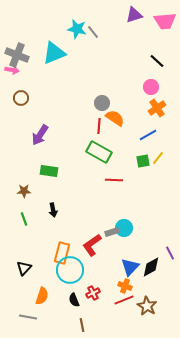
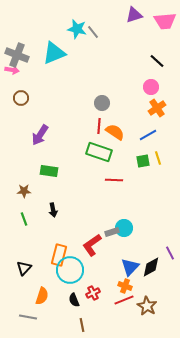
orange semicircle at (115, 118): moved 14 px down
green rectangle at (99, 152): rotated 10 degrees counterclockwise
yellow line at (158, 158): rotated 56 degrees counterclockwise
orange rectangle at (62, 253): moved 3 px left, 2 px down
